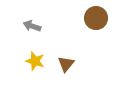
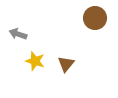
brown circle: moved 1 px left
gray arrow: moved 14 px left, 8 px down
